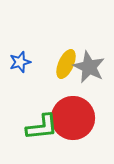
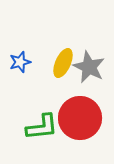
yellow ellipse: moved 3 px left, 1 px up
red circle: moved 7 px right
